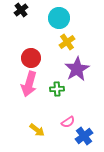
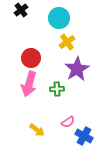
blue cross: rotated 24 degrees counterclockwise
